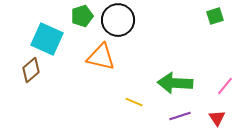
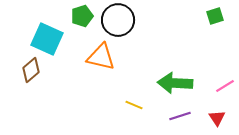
pink line: rotated 18 degrees clockwise
yellow line: moved 3 px down
